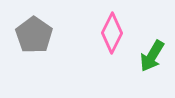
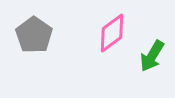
pink diamond: rotated 27 degrees clockwise
